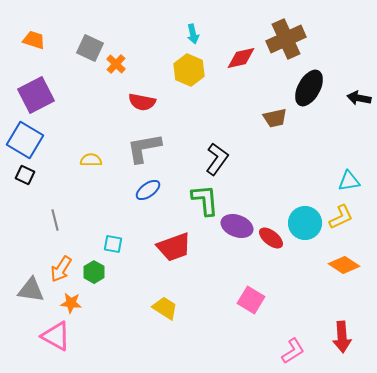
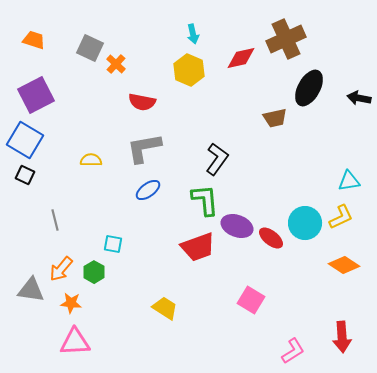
red trapezoid: moved 24 px right
orange arrow: rotated 8 degrees clockwise
pink triangle: moved 19 px right, 6 px down; rotated 32 degrees counterclockwise
